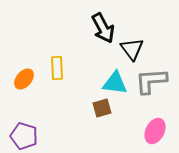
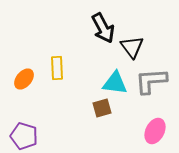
black triangle: moved 2 px up
